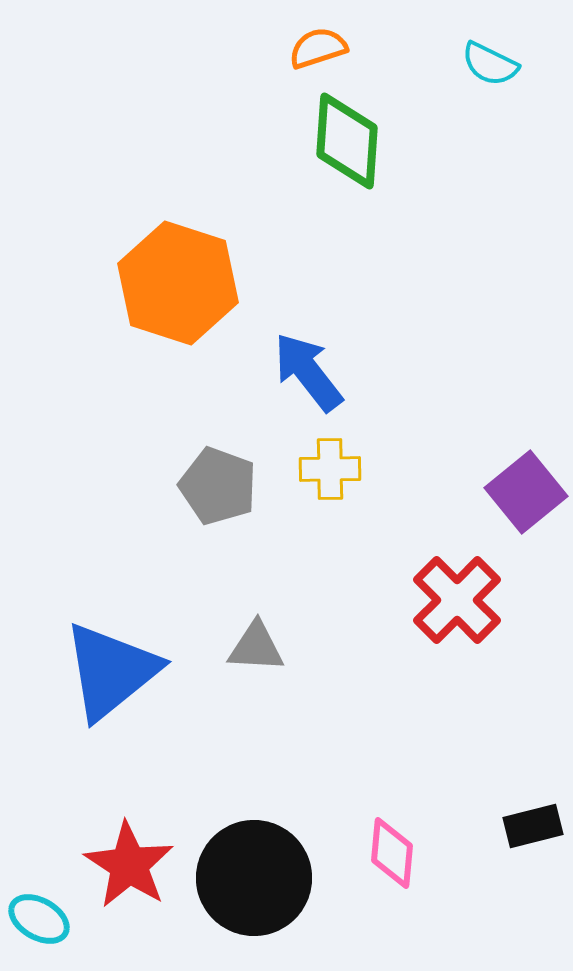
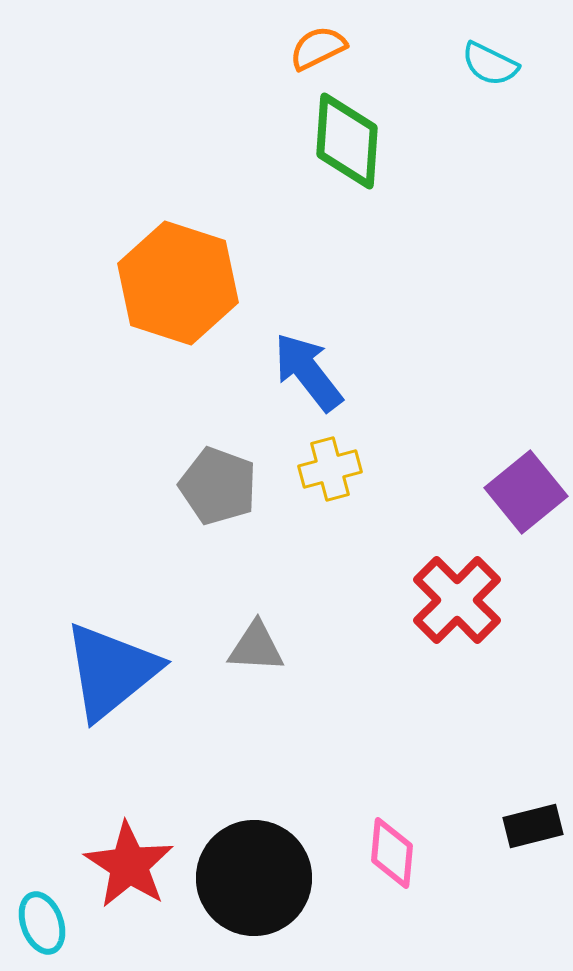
orange semicircle: rotated 8 degrees counterclockwise
yellow cross: rotated 14 degrees counterclockwise
cyan ellipse: moved 3 px right, 4 px down; rotated 40 degrees clockwise
